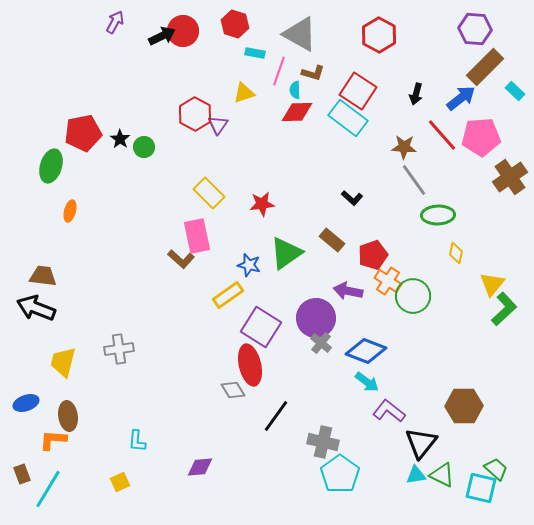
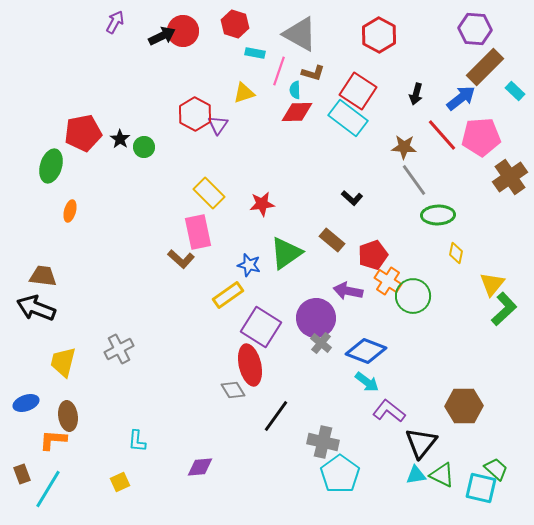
pink rectangle at (197, 236): moved 1 px right, 4 px up
gray cross at (119, 349): rotated 20 degrees counterclockwise
